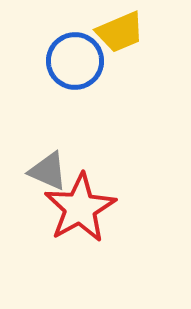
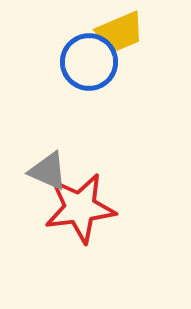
blue circle: moved 14 px right, 1 px down
red star: rotated 22 degrees clockwise
